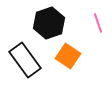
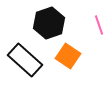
pink line: moved 1 px right, 2 px down
black rectangle: rotated 12 degrees counterclockwise
